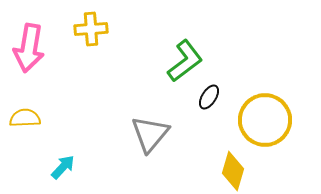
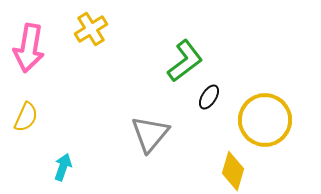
yellow cross: rotated 28 degrees counterclockwise
yellow semicircle: moved 1 px right, 1 px up; rotated 116 degrees clockwise
cyan arrow: rotated 24 degrees counterclockwise
